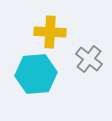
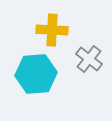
yellow cross: moved 2 px right, 2 px up
